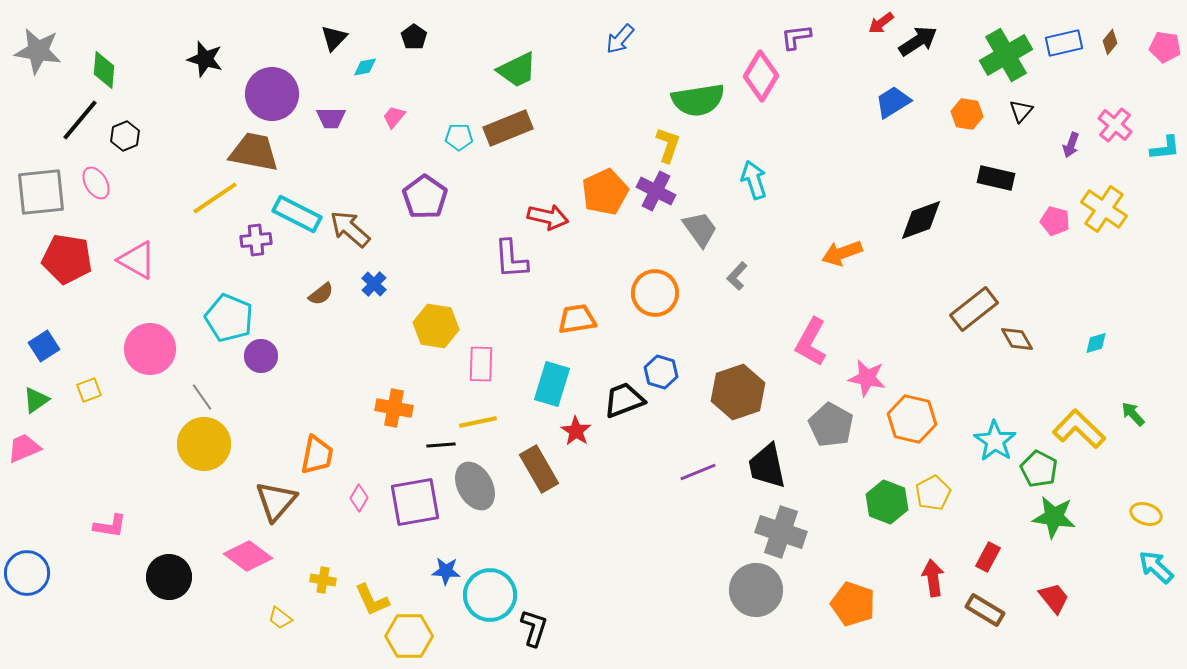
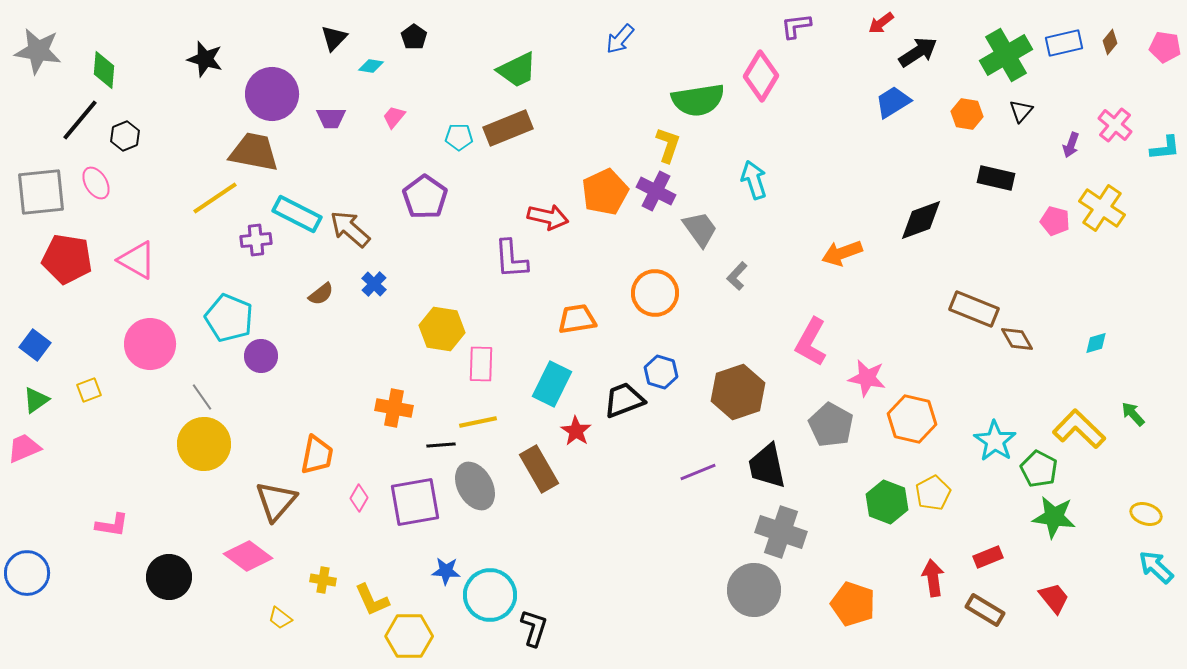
purple L-shape at (796, 37): moved 11 px up
black arrow at (918, 41): moved 11 px down
cyan diamond at (365, 67): moved 6 px right, 1 px up; rotated 20 degrees clockwise
yellow cross at (1104, 209): moved 2 px left, 1 px up
brown rectangle at (974, 309): rotated 60 degrees clockwise
yellow hexagon at (436, 326): moved 6 px right, 3 px down
blue square at (44, 346): moved 9 px left, 1 px up; rotated 20 degrees counterclockwise
pink circle at (150, 349): moved 5 px up
cyan rectangle at (552, 384): rotated 9 degrees clockwise
pink L-shape at (110, 526): moved 2 px right, 1 px up
red rectangle at (988, 557): rotated 40 degrees clockwise
gray circle at (756, 590): moved 2 px left
